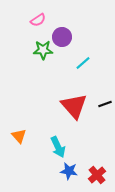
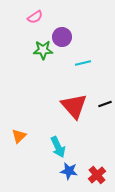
pink semicircle: moved 3 px left, 3 px up
cyan line: rotated 28 degrees clockwise
orange triangle: rotated 28 degrees clockwise
